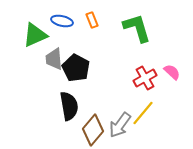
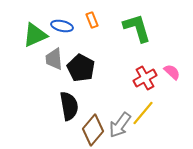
blue ellipse: moved 5 px down
black pentagon: moved 5 px right
